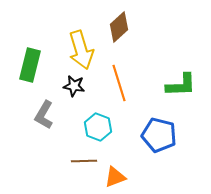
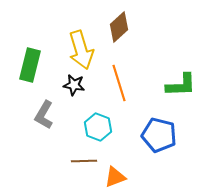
black star: moved 1 px up
